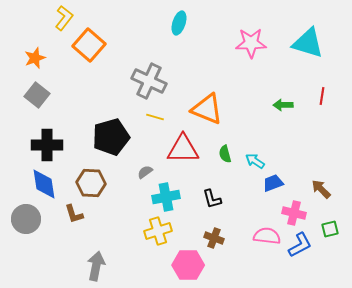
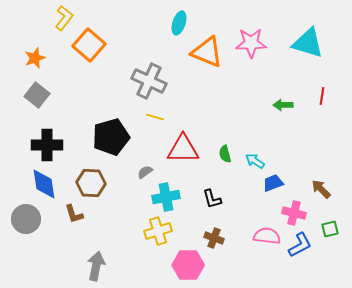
orange triangle: moved 57 px up
